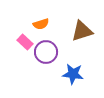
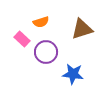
orange semicircle: moved 2 px up
brown triangle: moved 2 px up
pink rectangle: moved 3 px left, 3 px up
